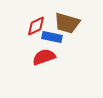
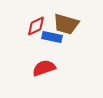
brown trapezoid: moved 1 px left, 1 px down
red semicircle: moved 11 px down
